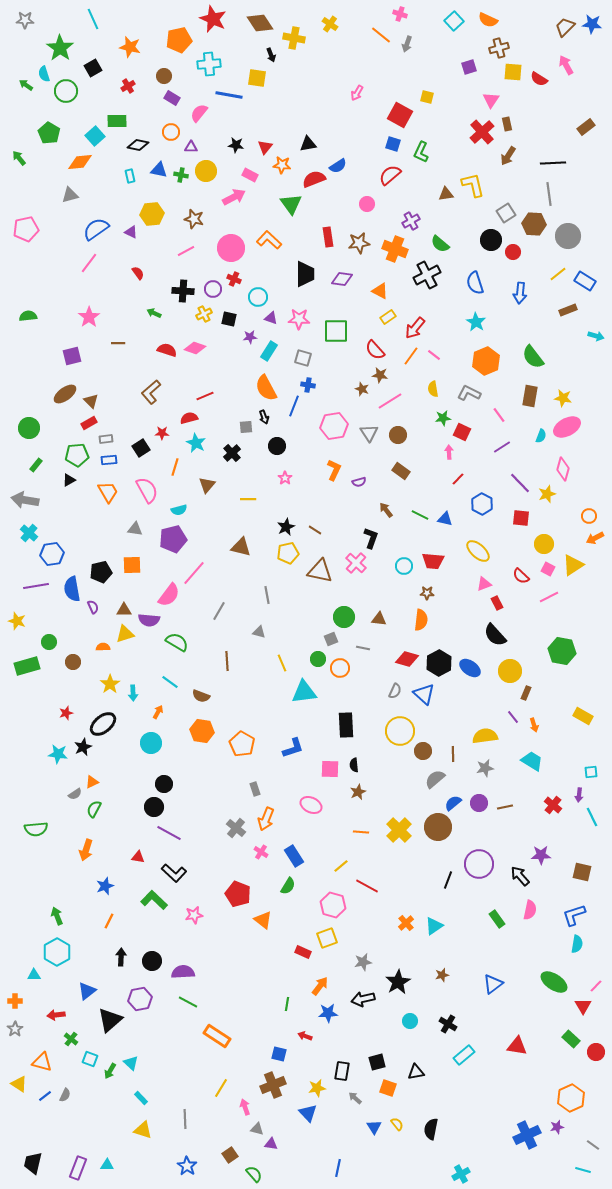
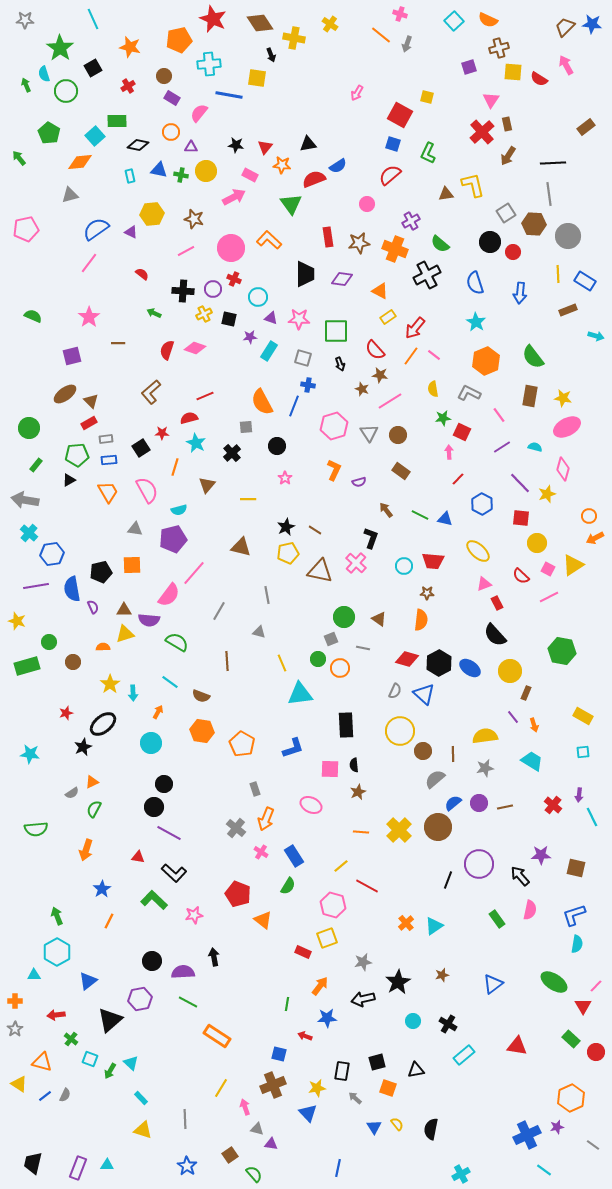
green arrow at (26, 85): rotated 32 degrees clockwise
green L-shape at (421, 152): moved 7 px right, 1 px down
black circle at (491, 240): moved 1 px left, 2 px down
red semicircle at (138, 273): moved 4 px right, 1 px down; rotated 16 degrees counterclockwise
yellow line at (558, 274): rotated 54 degrees counterclockwise
green semicircle at (28, 316): moved 5 px right; rotated 30 degrees clockwise
red semicircle at (167, 350): rotated 90 degrees counterclockwise
orange semicircle at (266, 388): moved 4 px left, 14 px down
black arrow at (264, 417): moved 76 px right, 53 px up
pink hexagon at (334, 426): rotated 8 degrees counterclockwise
cyan semicircle at (541, 436): moved 6 px left, 11 px down; rotated 96 degrees counterclockwise
yellow circle at (544, 544): moved 7 px left, 1 px up
brown triangle at (379, 619): rotated 28 degrees clockwise
cyan triangle at (304, 692): moved 4 px left, 2 px down
cyan star at (58, 754): moved 28 px left
cyan square at (591, 772): moved 8 px left, 20 px up
gray semicircle at (75, 794): moved 3 px left, 1 px up
brown square at (582, 872): moved 6 px left, 4 px up
blue star at (105, 886): moved 3 px left, 3 px down; rotated 12 degrees counterclockwise
black arrow at (121, 957): moved 93 px right; rotated 12 degrees counterclockwise
blue triangle at (87, 991): moved 1 px right, 10 px up
blue star at (328, 1013): moved 1 px left, 5 px down
cyan circle at (410, 1021): moved 3 px right
black triangle at (416, 1072): moved 2 px up
cyan line at (583, 1170): moved 39 px left; rotated 21 degrees clockwise
